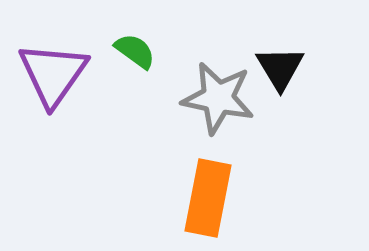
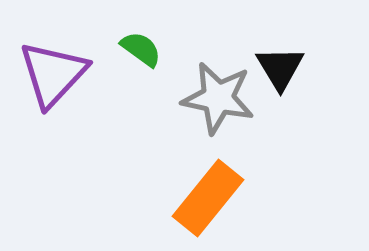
green semicircle: moved 6 px right, 2 px up
purple triangle: rotated 8 degrees clockwise
orange rectangle: rotated 28 degrees clockwise
